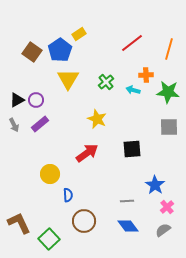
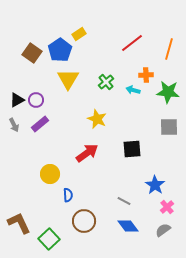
brown square: moved 1 px down
gray line: moved 3 px left; rotated 32 degrees clockwise
